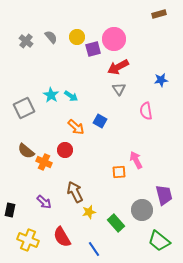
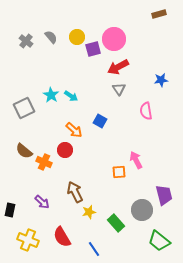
orange arrow: moved 2 px left, 3 px down
brown semicircle: moved 2 px left
purple arrow: moved 2 px left
